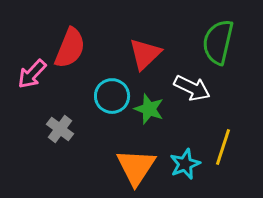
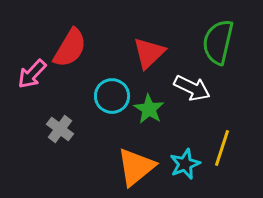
red semicircle: rotated 9 degrees clockwise
red triangle: moved 4 px right, 1 px up
green star: rotated 12 degrees clockwise
yellow line: moved 1 px left, 1 px down
orange triangle: rotated 18 degrees clockwise
